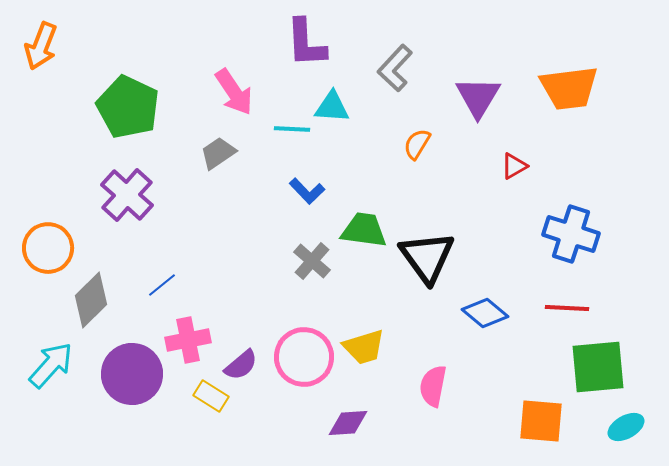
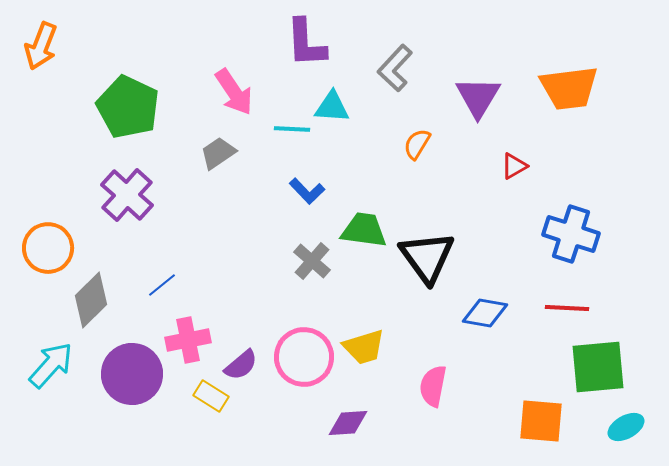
blue diamond: rotated 30 degrees counterclockwise
